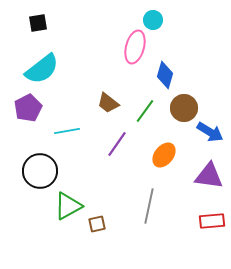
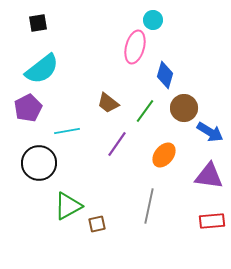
black circle: moved 1 px left, 8 px up
